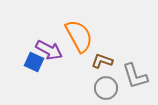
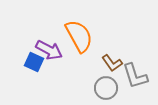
brown L-shape: moved 10 px right, 2 px down; rotated 145 degrees counterclockwise
